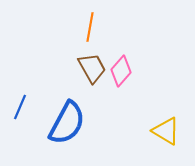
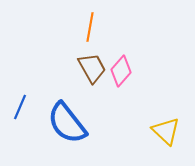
blue semicircle: rotated 114 degrees clockwise
yellow triangle: rotated 12 degrees clockwise
